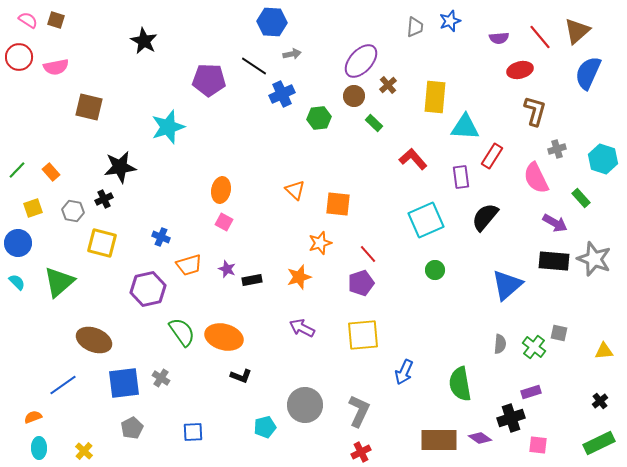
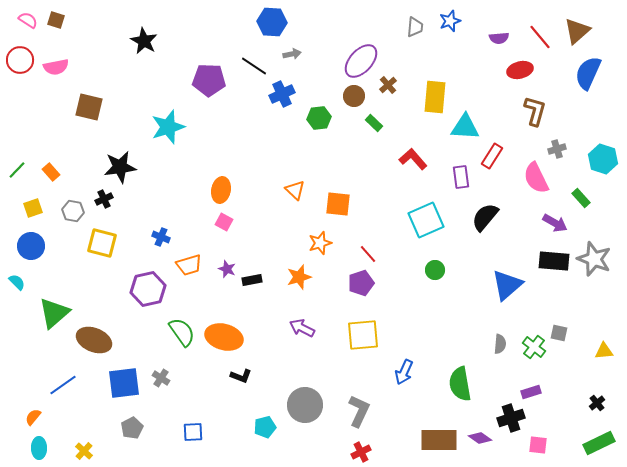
red circle at (19, 57): moved 1 px right, 3 px down
blue circle at (18, 243): moved 13 px right, 3 px down
green triangle at (59, 282): moved 5 px left, 31 px down
black cross at (600, 401): moved 3 px left, 2 px down
orange semicircle at (33, 417): rotated 30 degrees counterclockwise
